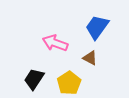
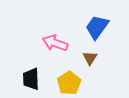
brown triangle: rotated 35 degrees clockwise
black trapezoid: moved 3 px left; rotated 35 degrees counterclockwise
